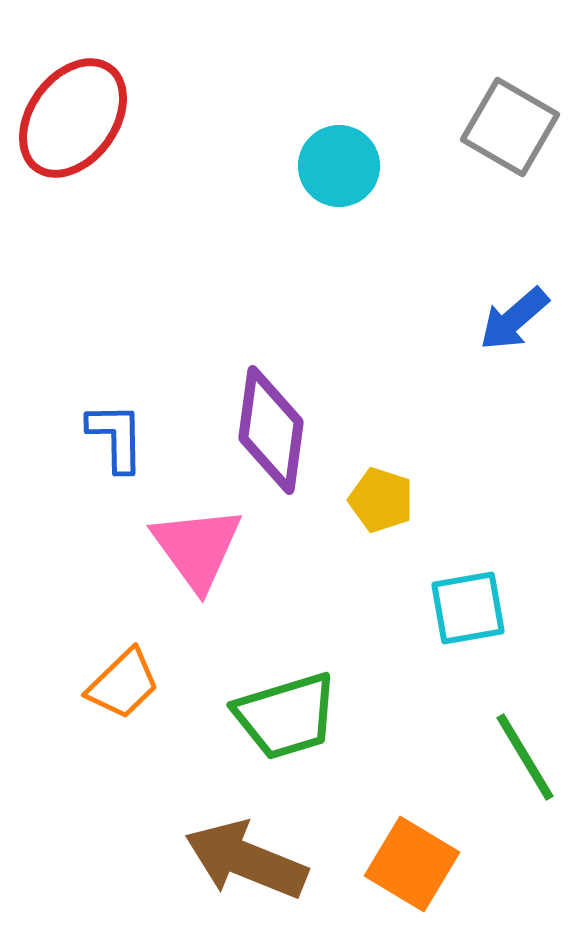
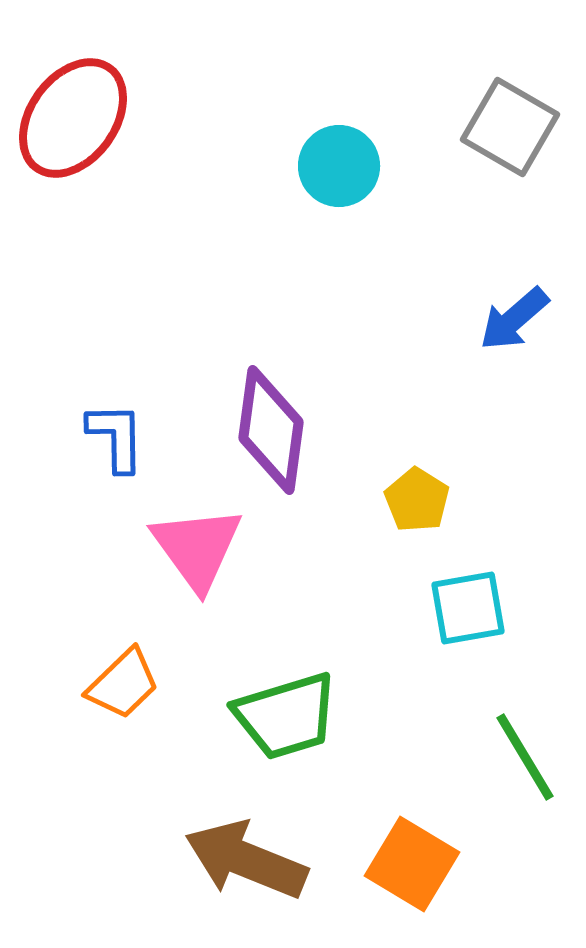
yellow pentagon: moved 36 px right; rotated 14 degrees clockwise
